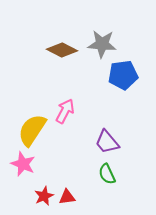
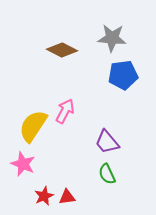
gray star: moved 10 px right, 6 px up
yellow semicircle: moved 1 px right, 4 px up
